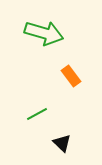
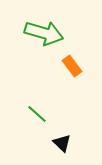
orange rectangle: moved 1 px right, 10 px up
green line: rotated 70 degrees clockwise
